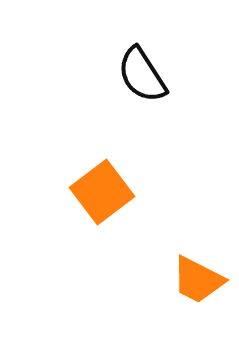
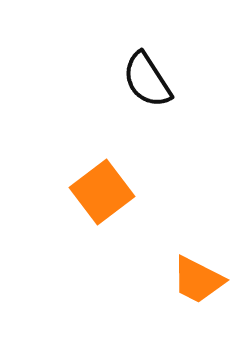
black semicircle: moved 5 px right, 5 px down
